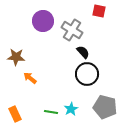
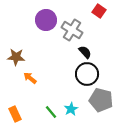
red square: rotated 24 degrees clockwise
purple circle: moved 3 px right, 1 px up
black semicircle: moved 2 px right
gray pentagon: moved 4 px left, 7 px up
green line: rotated 40 degrees clockwise
